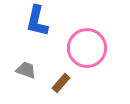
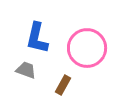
blue L-shape: moved 17 px down
brown rectangle: moved 2 px right, 2 px down; rotated 12 degrees counterclockwise
